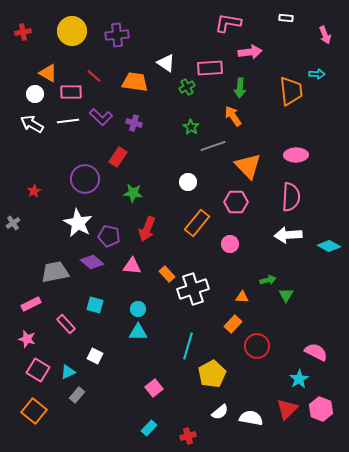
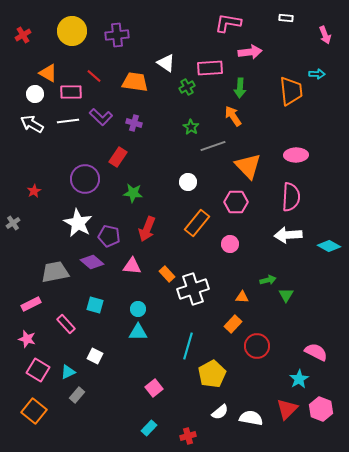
red cross at (23, 32): moved 3 px down; rotated 21 degrees counterclockwise
